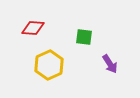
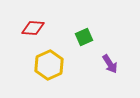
green square: rotated 30 degrees counterclockwise
